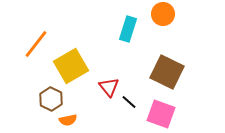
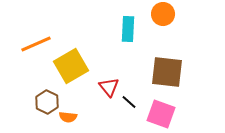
cyan rectangle: rotated 15 degrees counterclockwise
orange line: rotated 28 degrees clockwise
brown square: rotated 20 degrees counterclockwise
brown hexagon: moved 4 px left, 3 px down
orange semicircle: moved 3 px up; rotated 18 degrees clockwise
